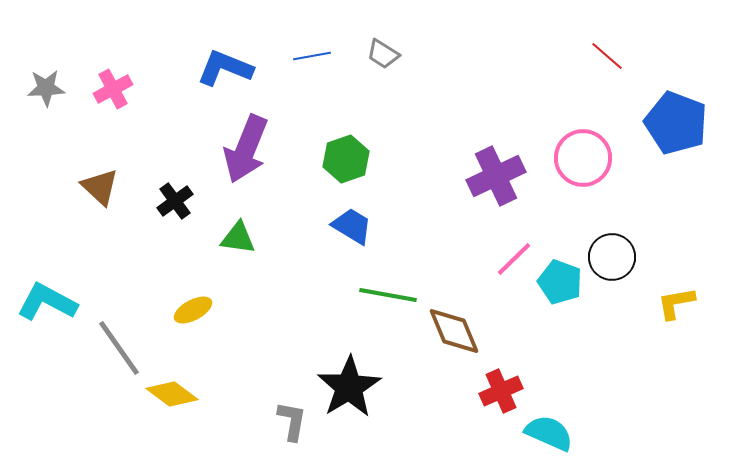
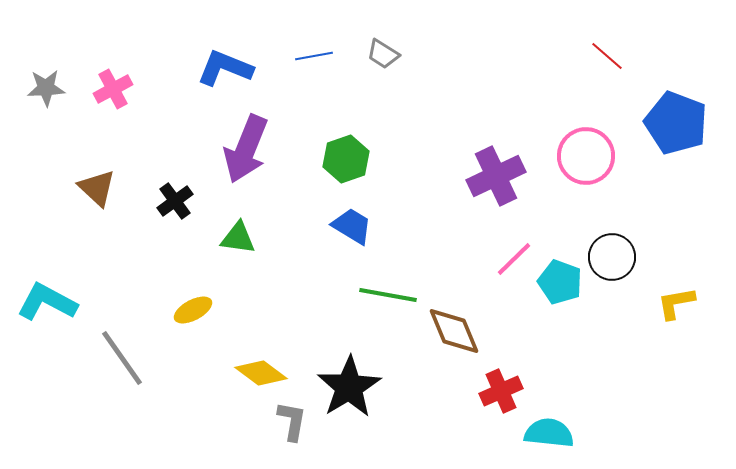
blue line: moved 2 px right
pink circle: moved 3 px right, 2 px up
brown triangle: moved 3 px left, 1 px down
gray line: moved 3 px right, 10 px down
yellow diamond: moved 89 px right, 21 px up
cyan semicircle: rotated 18 degrees counterclockwise
